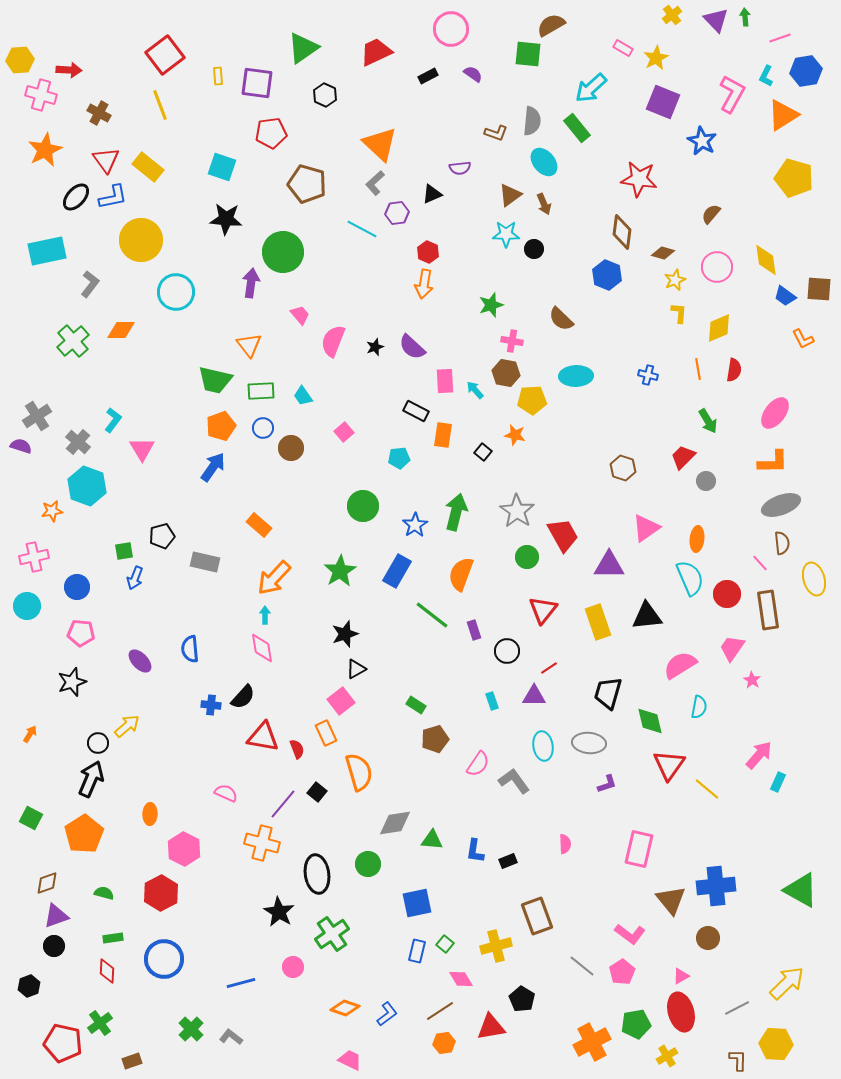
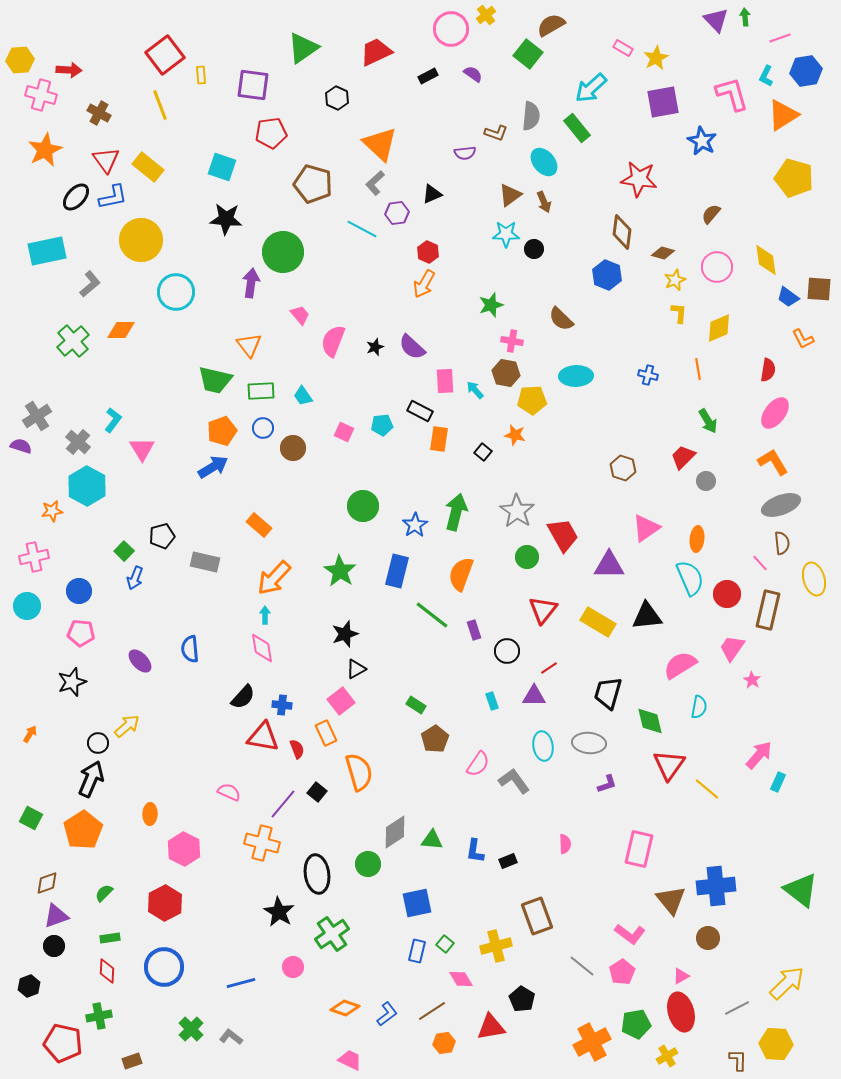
yellow cross at (672, 15): moved 186 px left
green square at (528, 54): rotated 32 degrees clockwise
yellow rectangle at (218, 76): moved 17 px left, 1 px up
purple square at (257, 83): moved 4 px left, 2 px down
pink L-shape at (732, 94): rotated 45 degrees counterclockwise
black hexagon at (325, 95): moved 12 px right, 3 px down
purple square at (663, 102): rotated 32 degrees counterclockwise
gray semicircle at (532, 121): moved 1 px left, 5 px up
purple semicircle at (460, 168): moved 5 px right, 15 px up
brown pentagon at (307, 184): moved 6 px right
brown arrow at (544, 204): moved 2 px up
gray L-shape at (90, 284): rotated 12 degrees clockwise
orange arrow at (424, 284): rotated 20 degrees clockwise
blue trapezoid at (785, 296): moved 3 px right, 1 px down
red semicircle at (734, 370): moved 34 px right
black rectangle at (416, 411): moved 4 px right
orange pentagon at (221, 426): moved 1 px right, 5 px down
pink square at (344, 432): rotated 24 degrees counterclockwise
orange rectangle at (443, 435): moved 4 px left, 4 px down
brown circle at (291, 448): moved 2 px right
cyan pentagon at (399, 458): moved 17 px left, 33 px up
orange L-shape at (773, 462): rotated 120 degrees counterclockwise
blue arrow at (213, 467): rotated 24 degrees clockwise
cyan hexagon at (87, 486): rotated 9 degrees clockwise
green square at (124, 551): rotated 36 degrees counterclockwise
green star at (340, 571): rotated 8 degrees counterclockwise
blue rectangle at (397, 571): rotated 16 degrees counterclockwise
blue circle at (77, 587): moved 2 px right, 4 px down
brown rectangle at (768, 610): rotated 21 degrees clockwise
yellow rectangle at (598, 622): rotated 40 degrees counterclockwise
blue cross at (211, 705): moved 71 px right
brown pentagon at (435, 739): rotated 16 degrees counterclockwise
pink semicircle at (226, 793): moved 3 px right, 1 px up
gray diamond at (395, 823): moved 9 px down; rotated 24 degrees counterclockwise
orange pentagon at (84, 834): moved 1 px left, 4 px up
green triangle at (801, 890): rotated 9 degrees clockwise
green semicircle at (104, 893): rotated 60 degrees counterclockwise
red hexagon at (161, 893): moved 4 px right, 10 px down
green rectangle at (113, 938): moved 3 px left
blue circle at (164, 959): moved 8 px down
brown line at (440, 1011): moved 8 px left
green cross at (100, 1023): moved 1 px left, 7 px up; rotated 25 degrees clockwise
